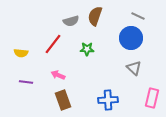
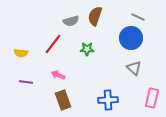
gray line: moved 1 px down
